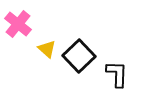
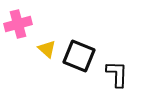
pink cross: rotated 36 degrees clockwise
black square: rotated 24 degrees counterclockwise
